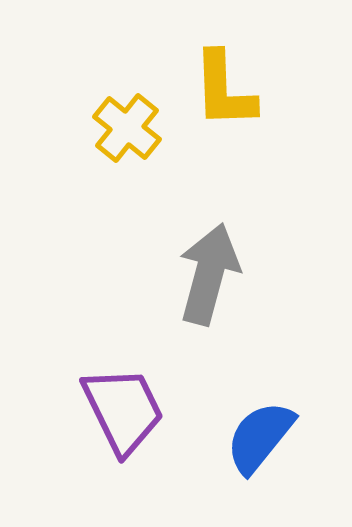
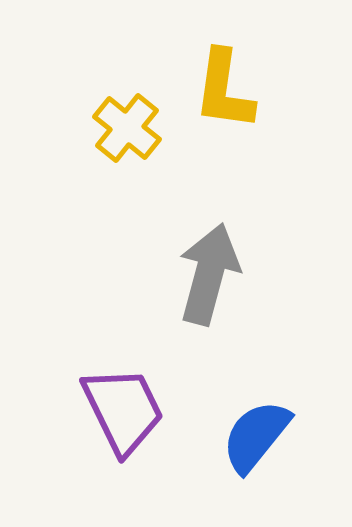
yellow L-shape: rotated 10 degrees clockwise
blue semicircle: moved 4 px left, 1 px up
